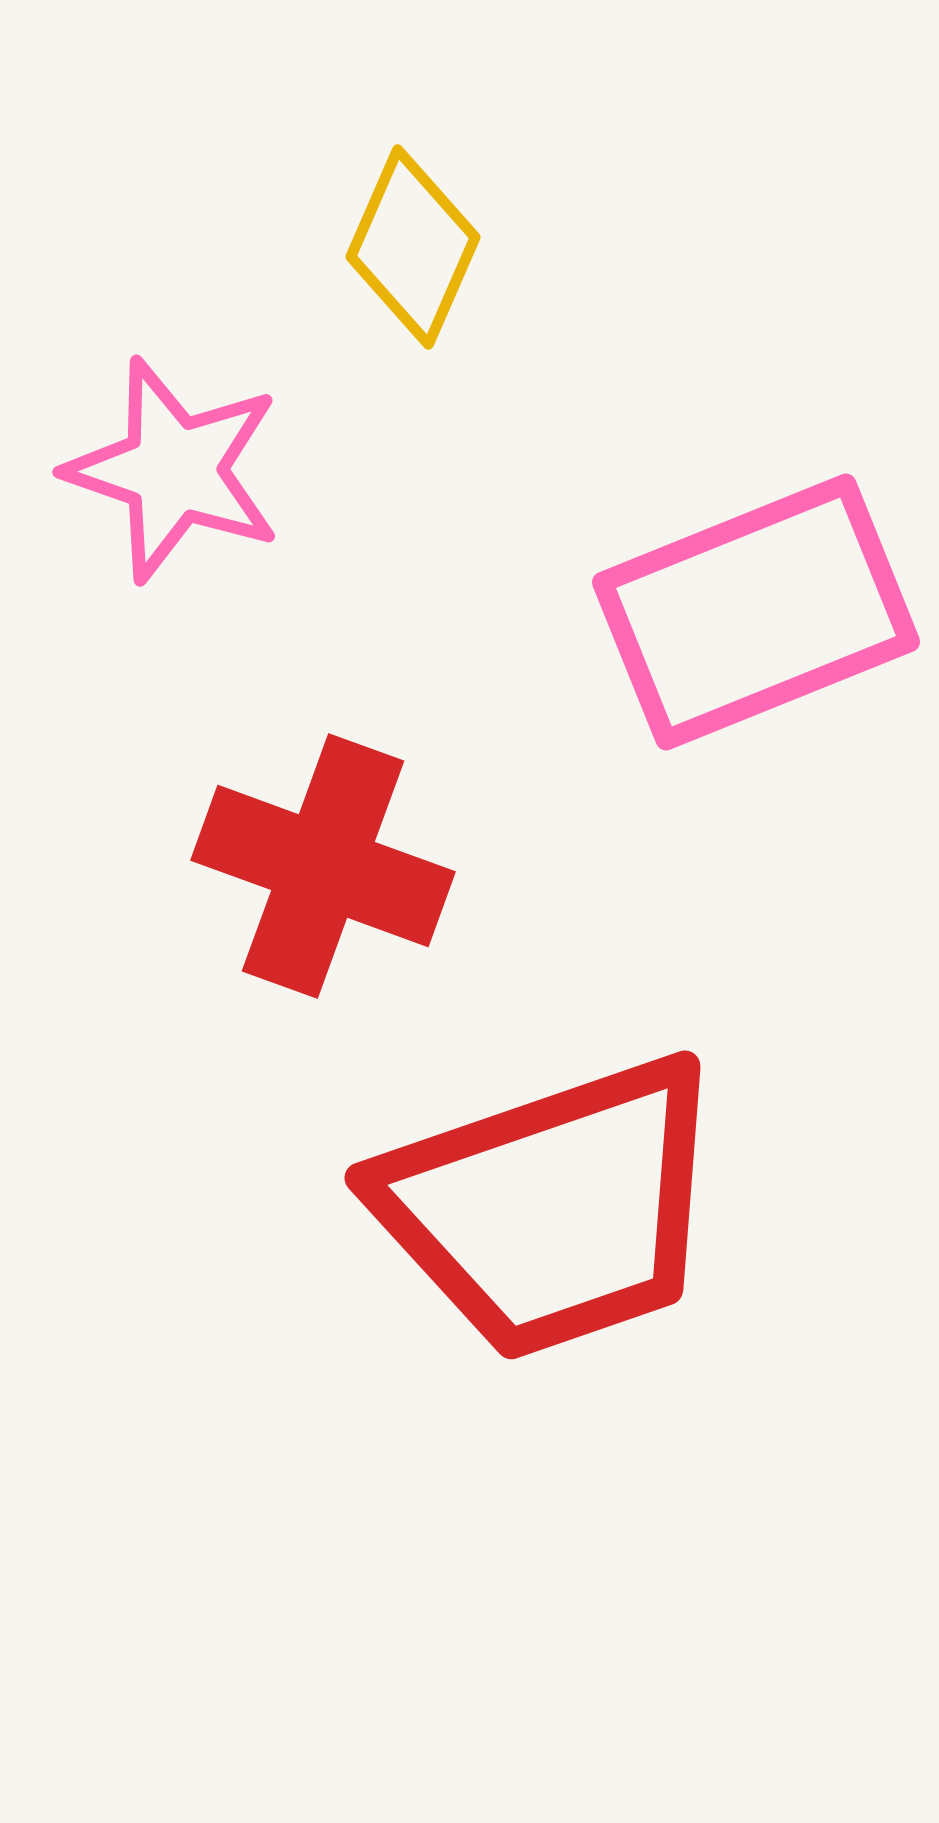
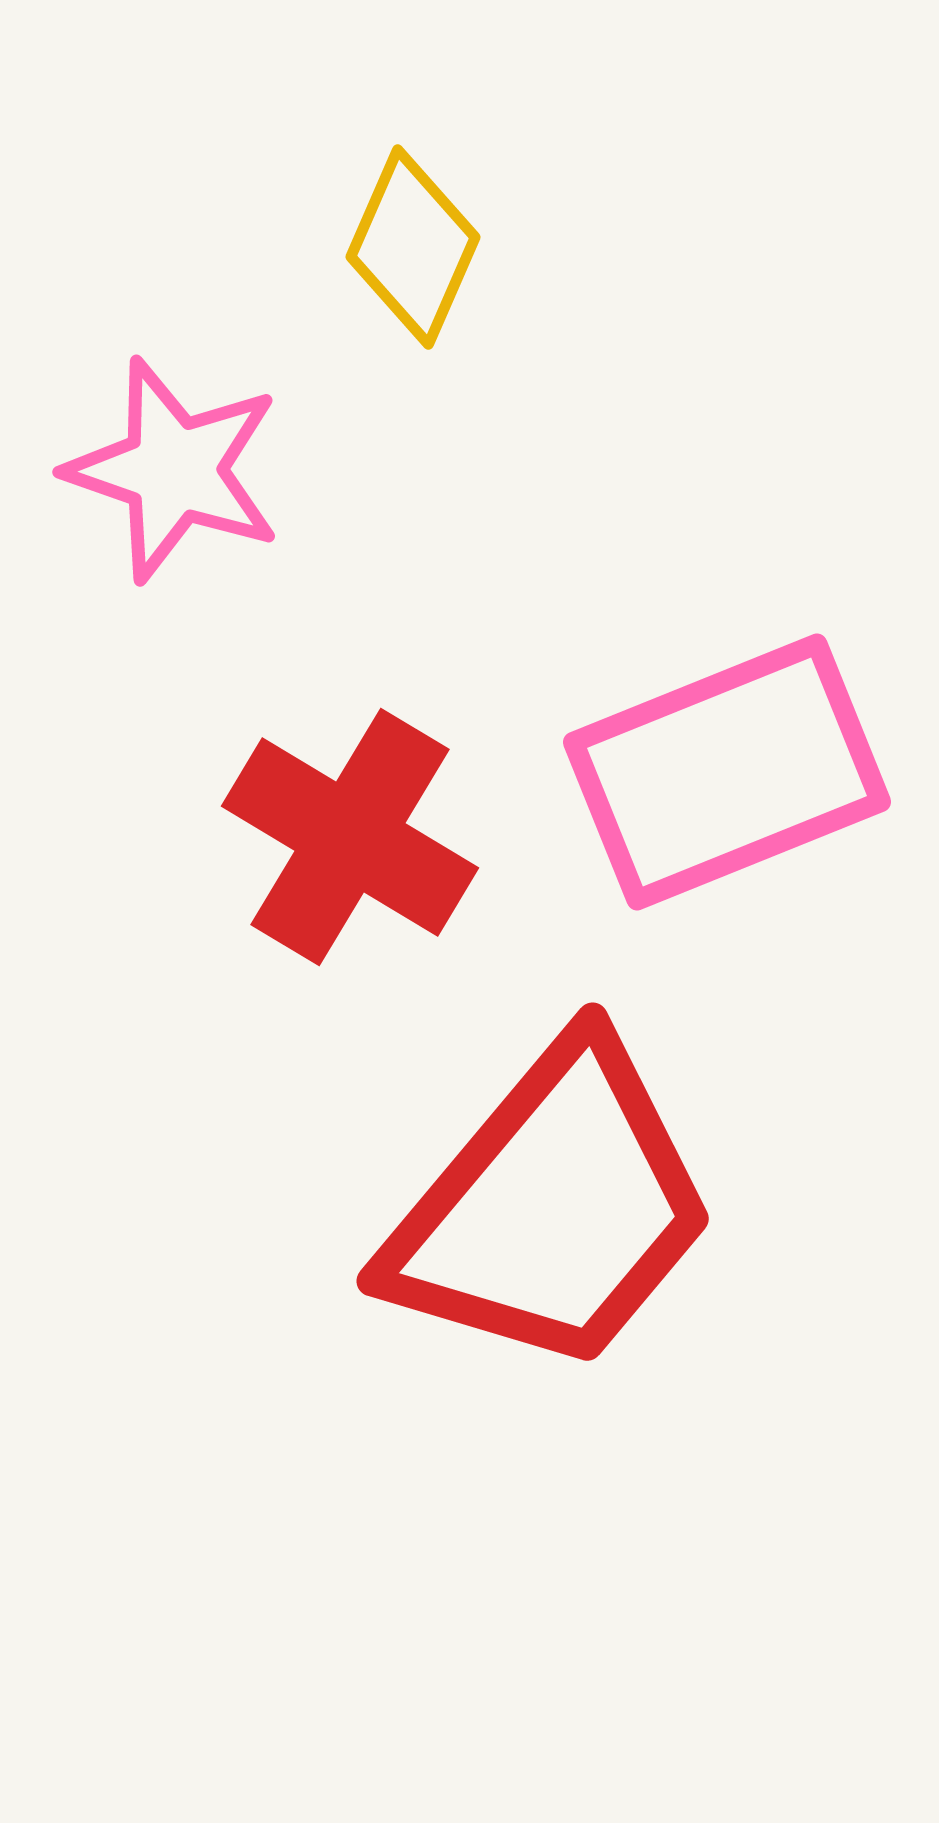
pink rectangle: moved 29 px left, 160 px down
red cross: moved 27 px right, 29 px up; rotated 11 degrees clockwise
red trapezoid: rotated 31 degrees counterclockwise
